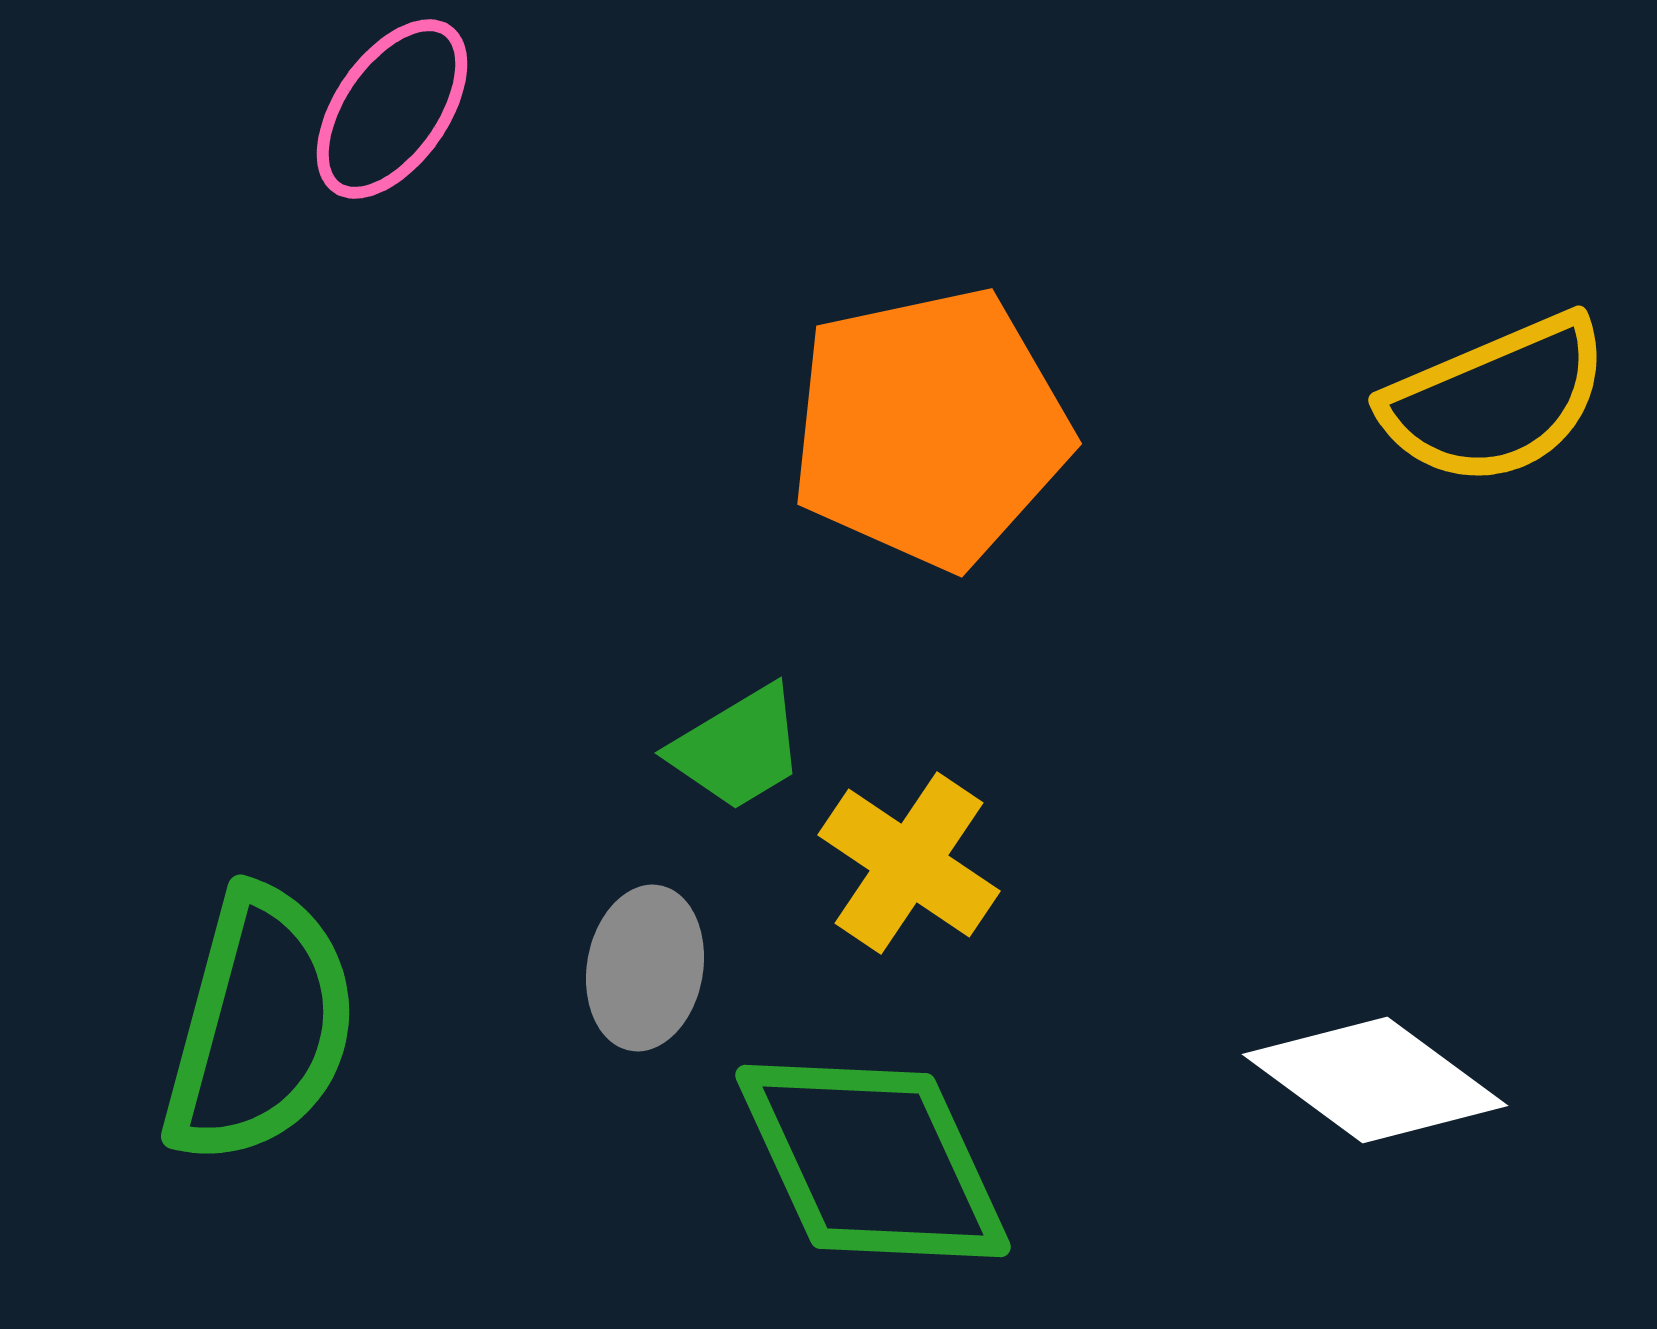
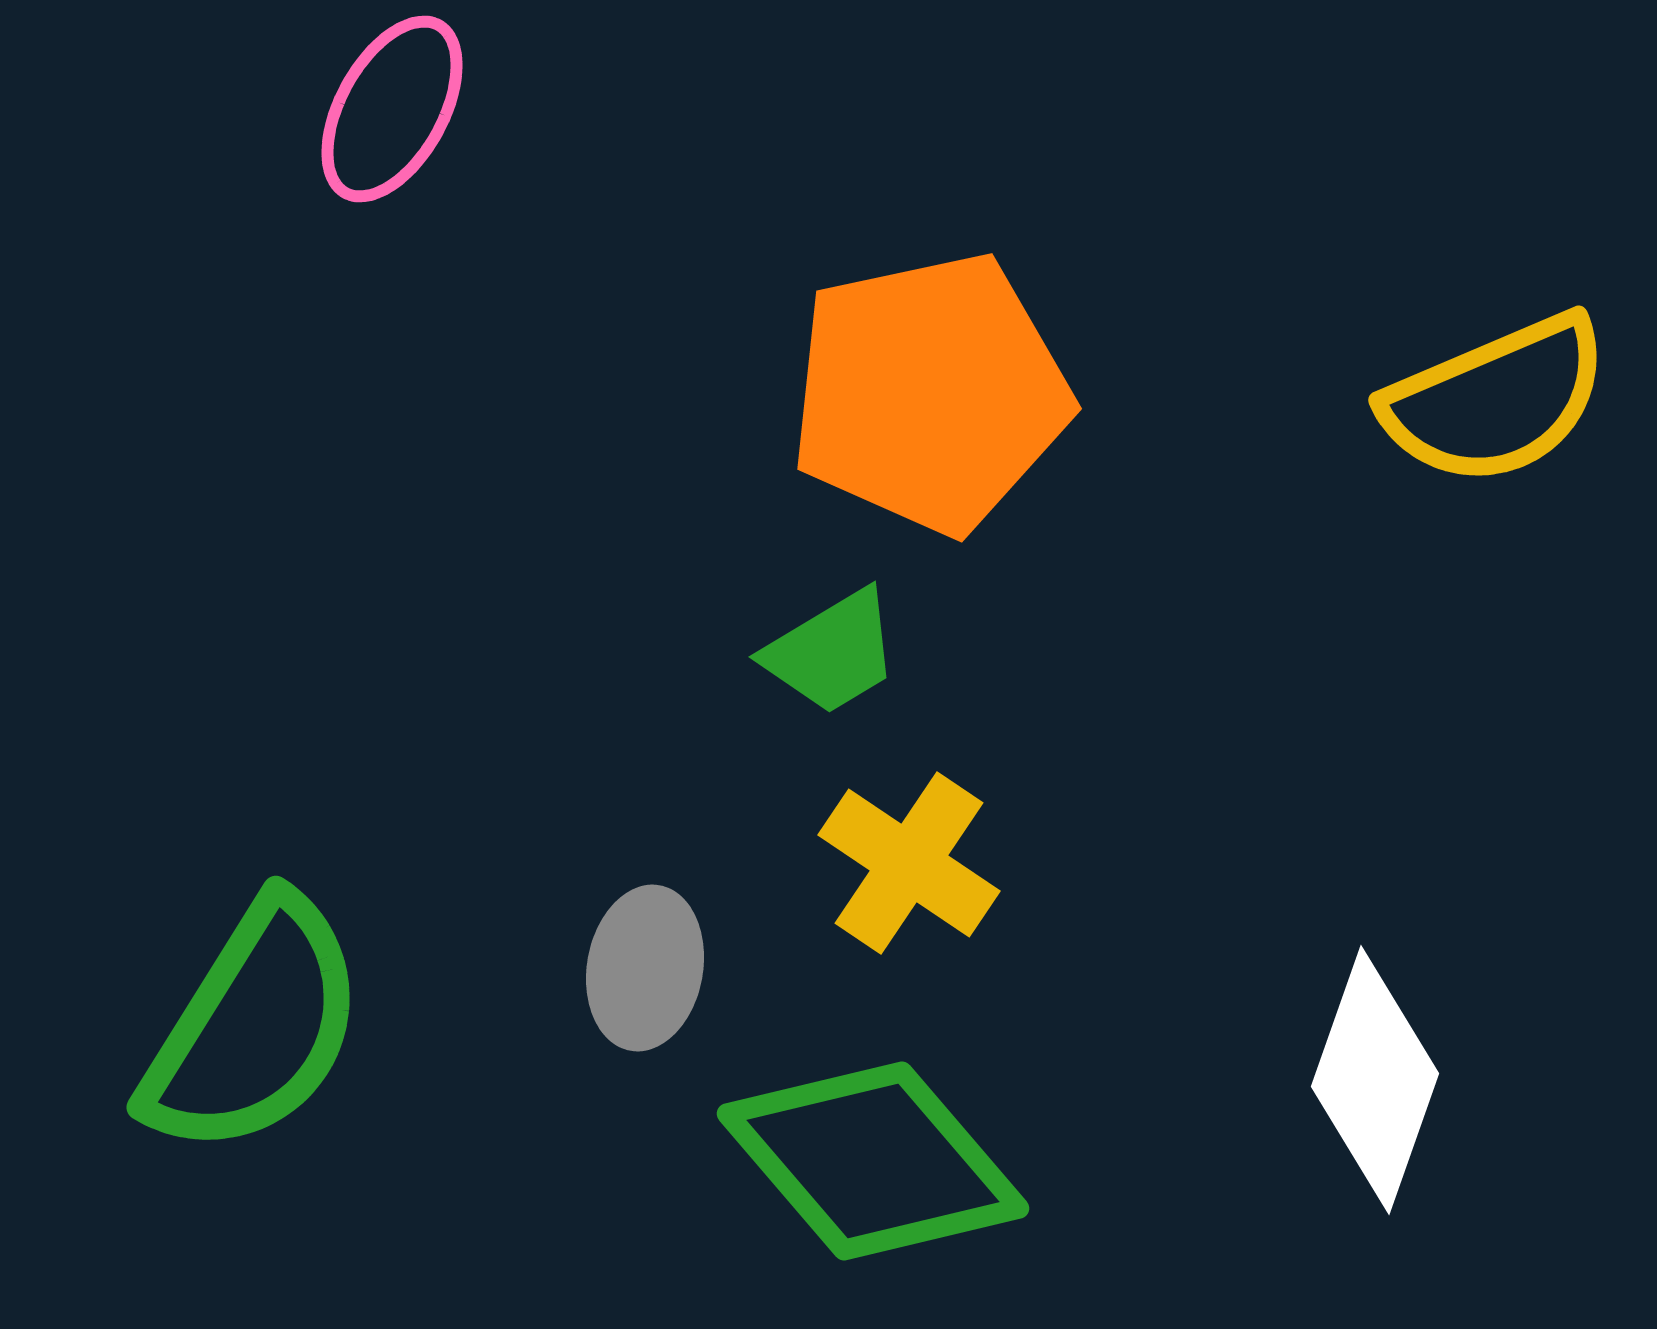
pink ellipse: rotated 6 degrees counterclockwise
orange pentagon: moved 35 px up
green trapezoid: moved 94 px right, 96 px up
green semicircle: moved 6 px left, 1 px down; rotated 17 degrees clockwise
white diamond: rotated 73 degrees clockwise
green diamond: rotated 16 degrees counterclockwise
